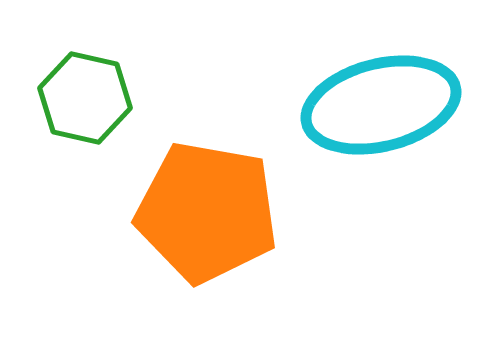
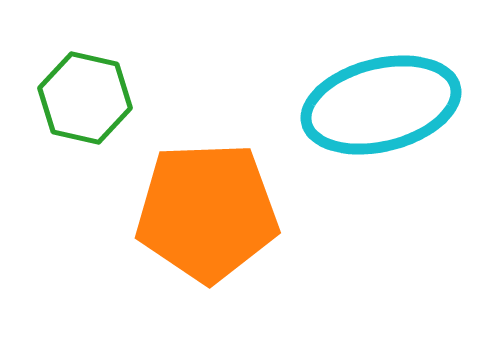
orange pentagon: rotated 12 degrees counterclockwise
